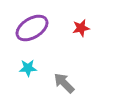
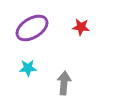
red star: moved 1 px up; rotated 18 degrees clockwise
gray arrow: rotated 50 degrees clockwise
